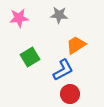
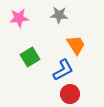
orange trapezoid: rotated 90 degrees clockwise
